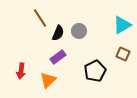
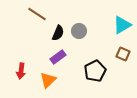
brown line: moved 3 px left, 4 px up; rotated 24 degrees counterclockwise
